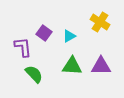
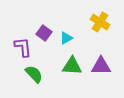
cyan triangle: moved 3 px left, 2 px down
